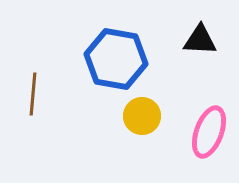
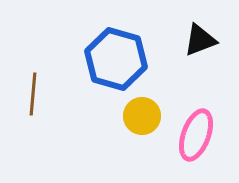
black triangle: rotated 24 degrees counterclockwise
blue hexagon: rotated 6 degrees clockwise
pink ellipse: moved 13 px left, 3 px down
